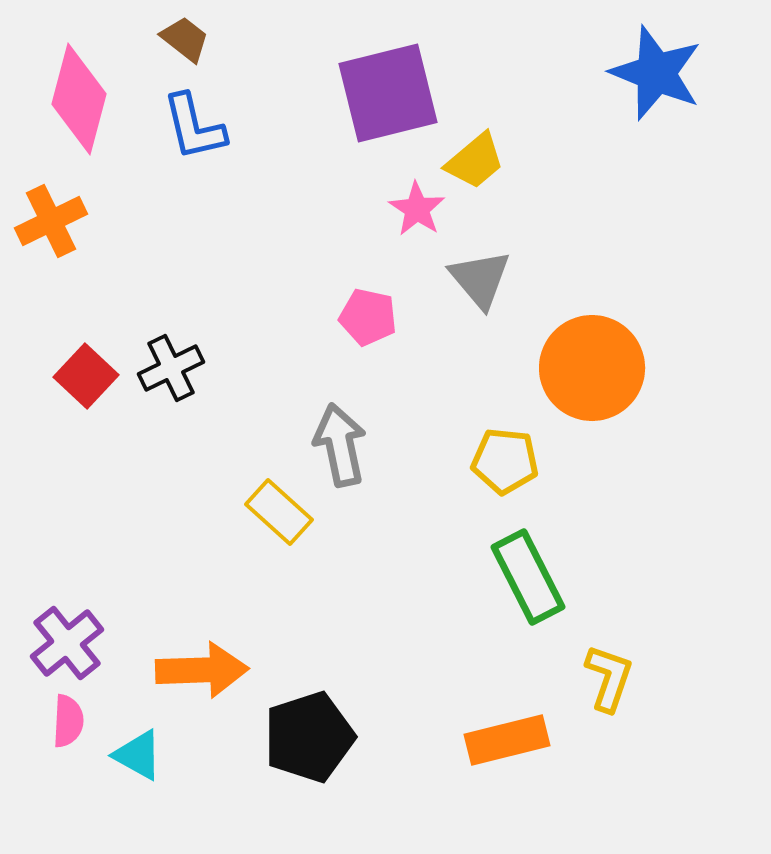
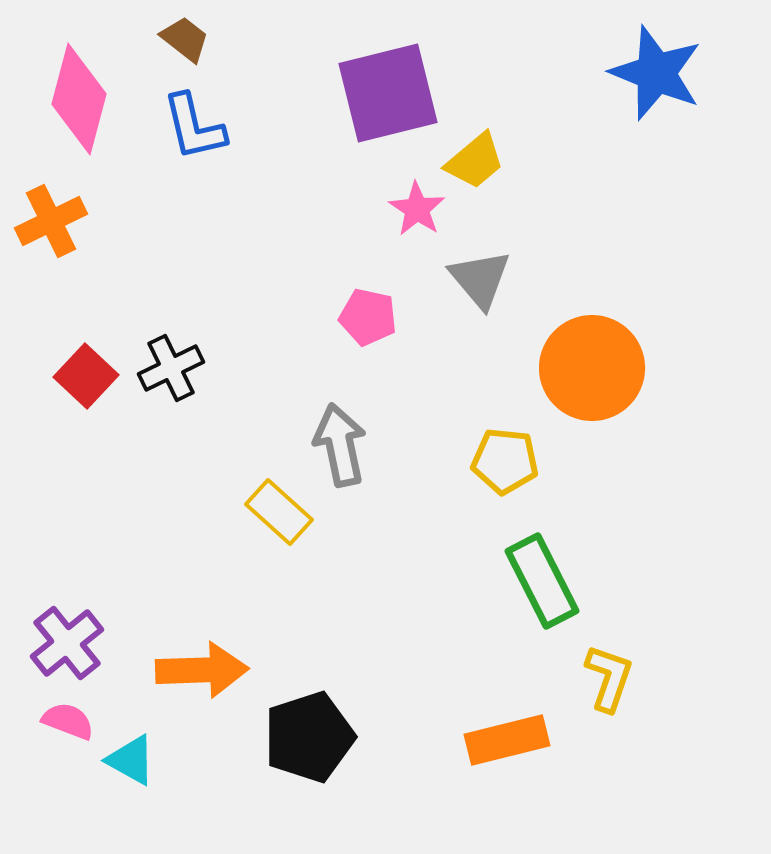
green rectangle: moved 14 px right, 4 px down
pink semicircle: rotated 72 degrees counterclockwise
cyan triangle: moved 7 px left, 5 px down
